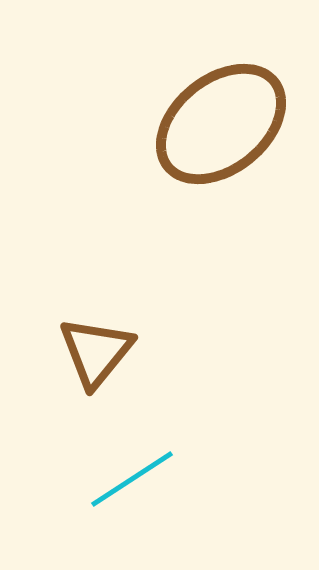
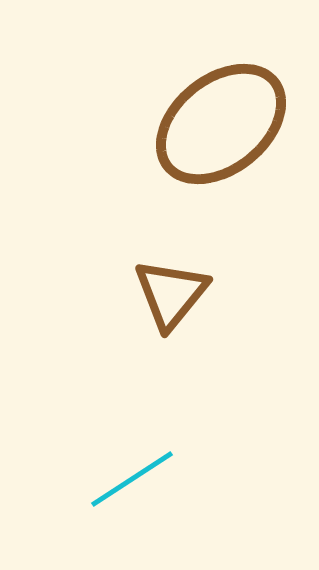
brown triangle: moved 75 px right, 58 px up
